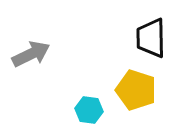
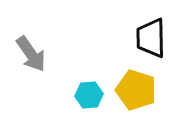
gray arrow: rotated 81 degrees clockwise
cyan hexagon: moved 15 px up; rotated 12 degrees counterclockwise
